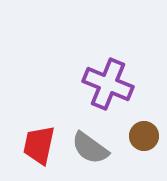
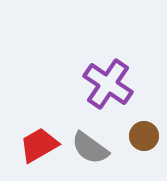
purple cross: rotated 12 degrees clockwise
red trapezoid: rotated 48 degrees clockwise
